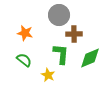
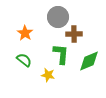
gray circle: moved 1 px left, 2 px down
orange star: rotated 21 degrees clockwise
green diamond: moved 1 px left, 3 px down
yellow star: rotated 16 degrees counterclockwise
